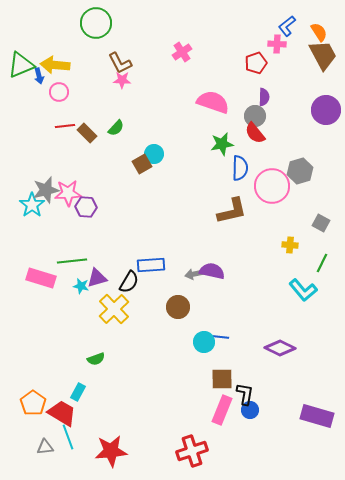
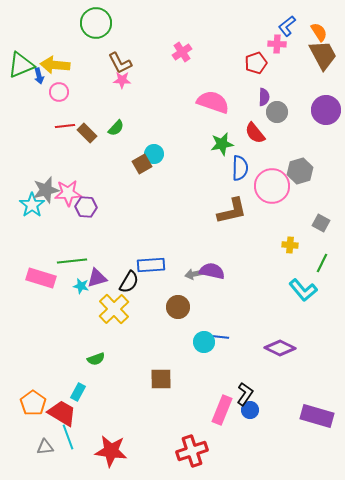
gray circle at (255, 116): moved 22 px right, 4 px up
brown square at (222, 379): moved 61 px left
black L-shape at (245, 394): rotated 25 degrees clockwise
red star at (111, 451): rotated 12 degrees clockwise
